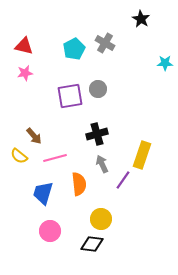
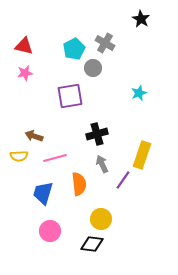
cyan star: moved 26 px left, 30 px down; rotated 21 degrees counterclockwise
gray circle: moved 5 px left, 21 px up
brown arrow: rotated 150 degrees clockwise
yellow semicircle: rotated 42 degrees counterclockwise
